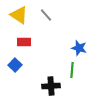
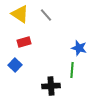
yellow triangle: moved 1 px right, 1 px up
red rectangle: rotated 16 degrees counterclockwise
